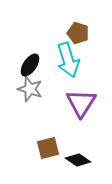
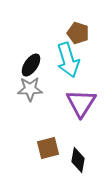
black ellipse: moved 1 px right
gray star: rotated 20 degrees counterclockwise
black diamond: rotated 65 degrees clockwise
